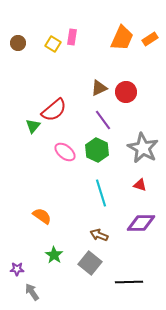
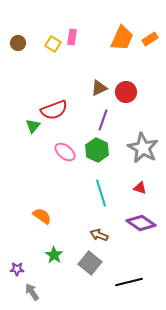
red semicircle: rotated 20 degrees clockwise
purple line: rotated 55 degrees clockwise
red triangle: moved 3 px down
purple diamond: rotated 36 degrees clockwise
black line: rotated 12 degrees counterclockwise
